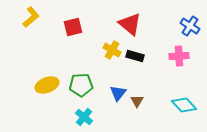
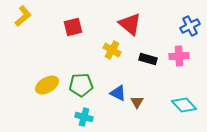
yellow L-shape: moved 8 px left, 1 px up
blue cross: rotated 30 degrees clockwise
black rectangle: moved 13 px right, 3 px down
yellow ellipse: rotated 10 degrees counterclockwise
blue triangle: rotated 42 degrees counterclockwise
brown triangle: moved 1 px down
cyan cross: rotated 24 degrees counterclockwise
